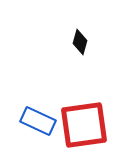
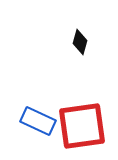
red square: moved 2 px left, 1 px down
